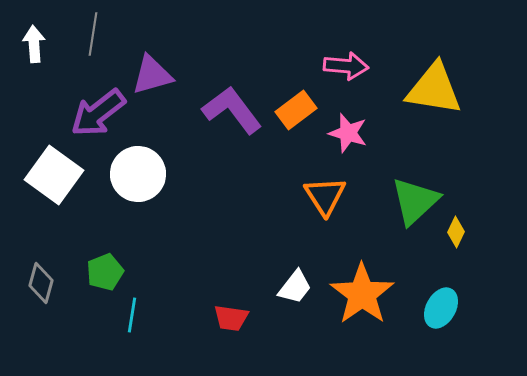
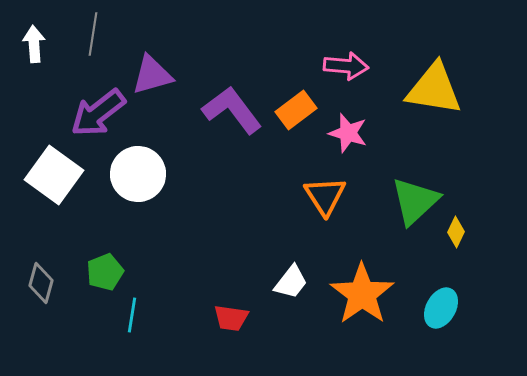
white trapezoid: moved 4 px left, 5 px up
